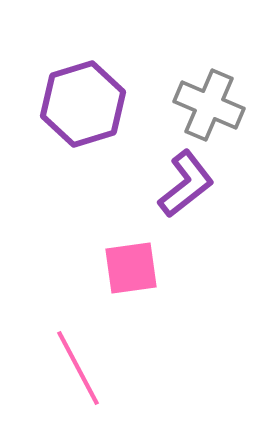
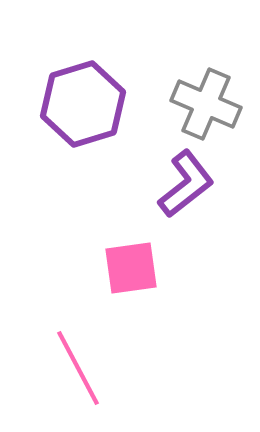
gray cross: moved 3 px left, 1 px up
